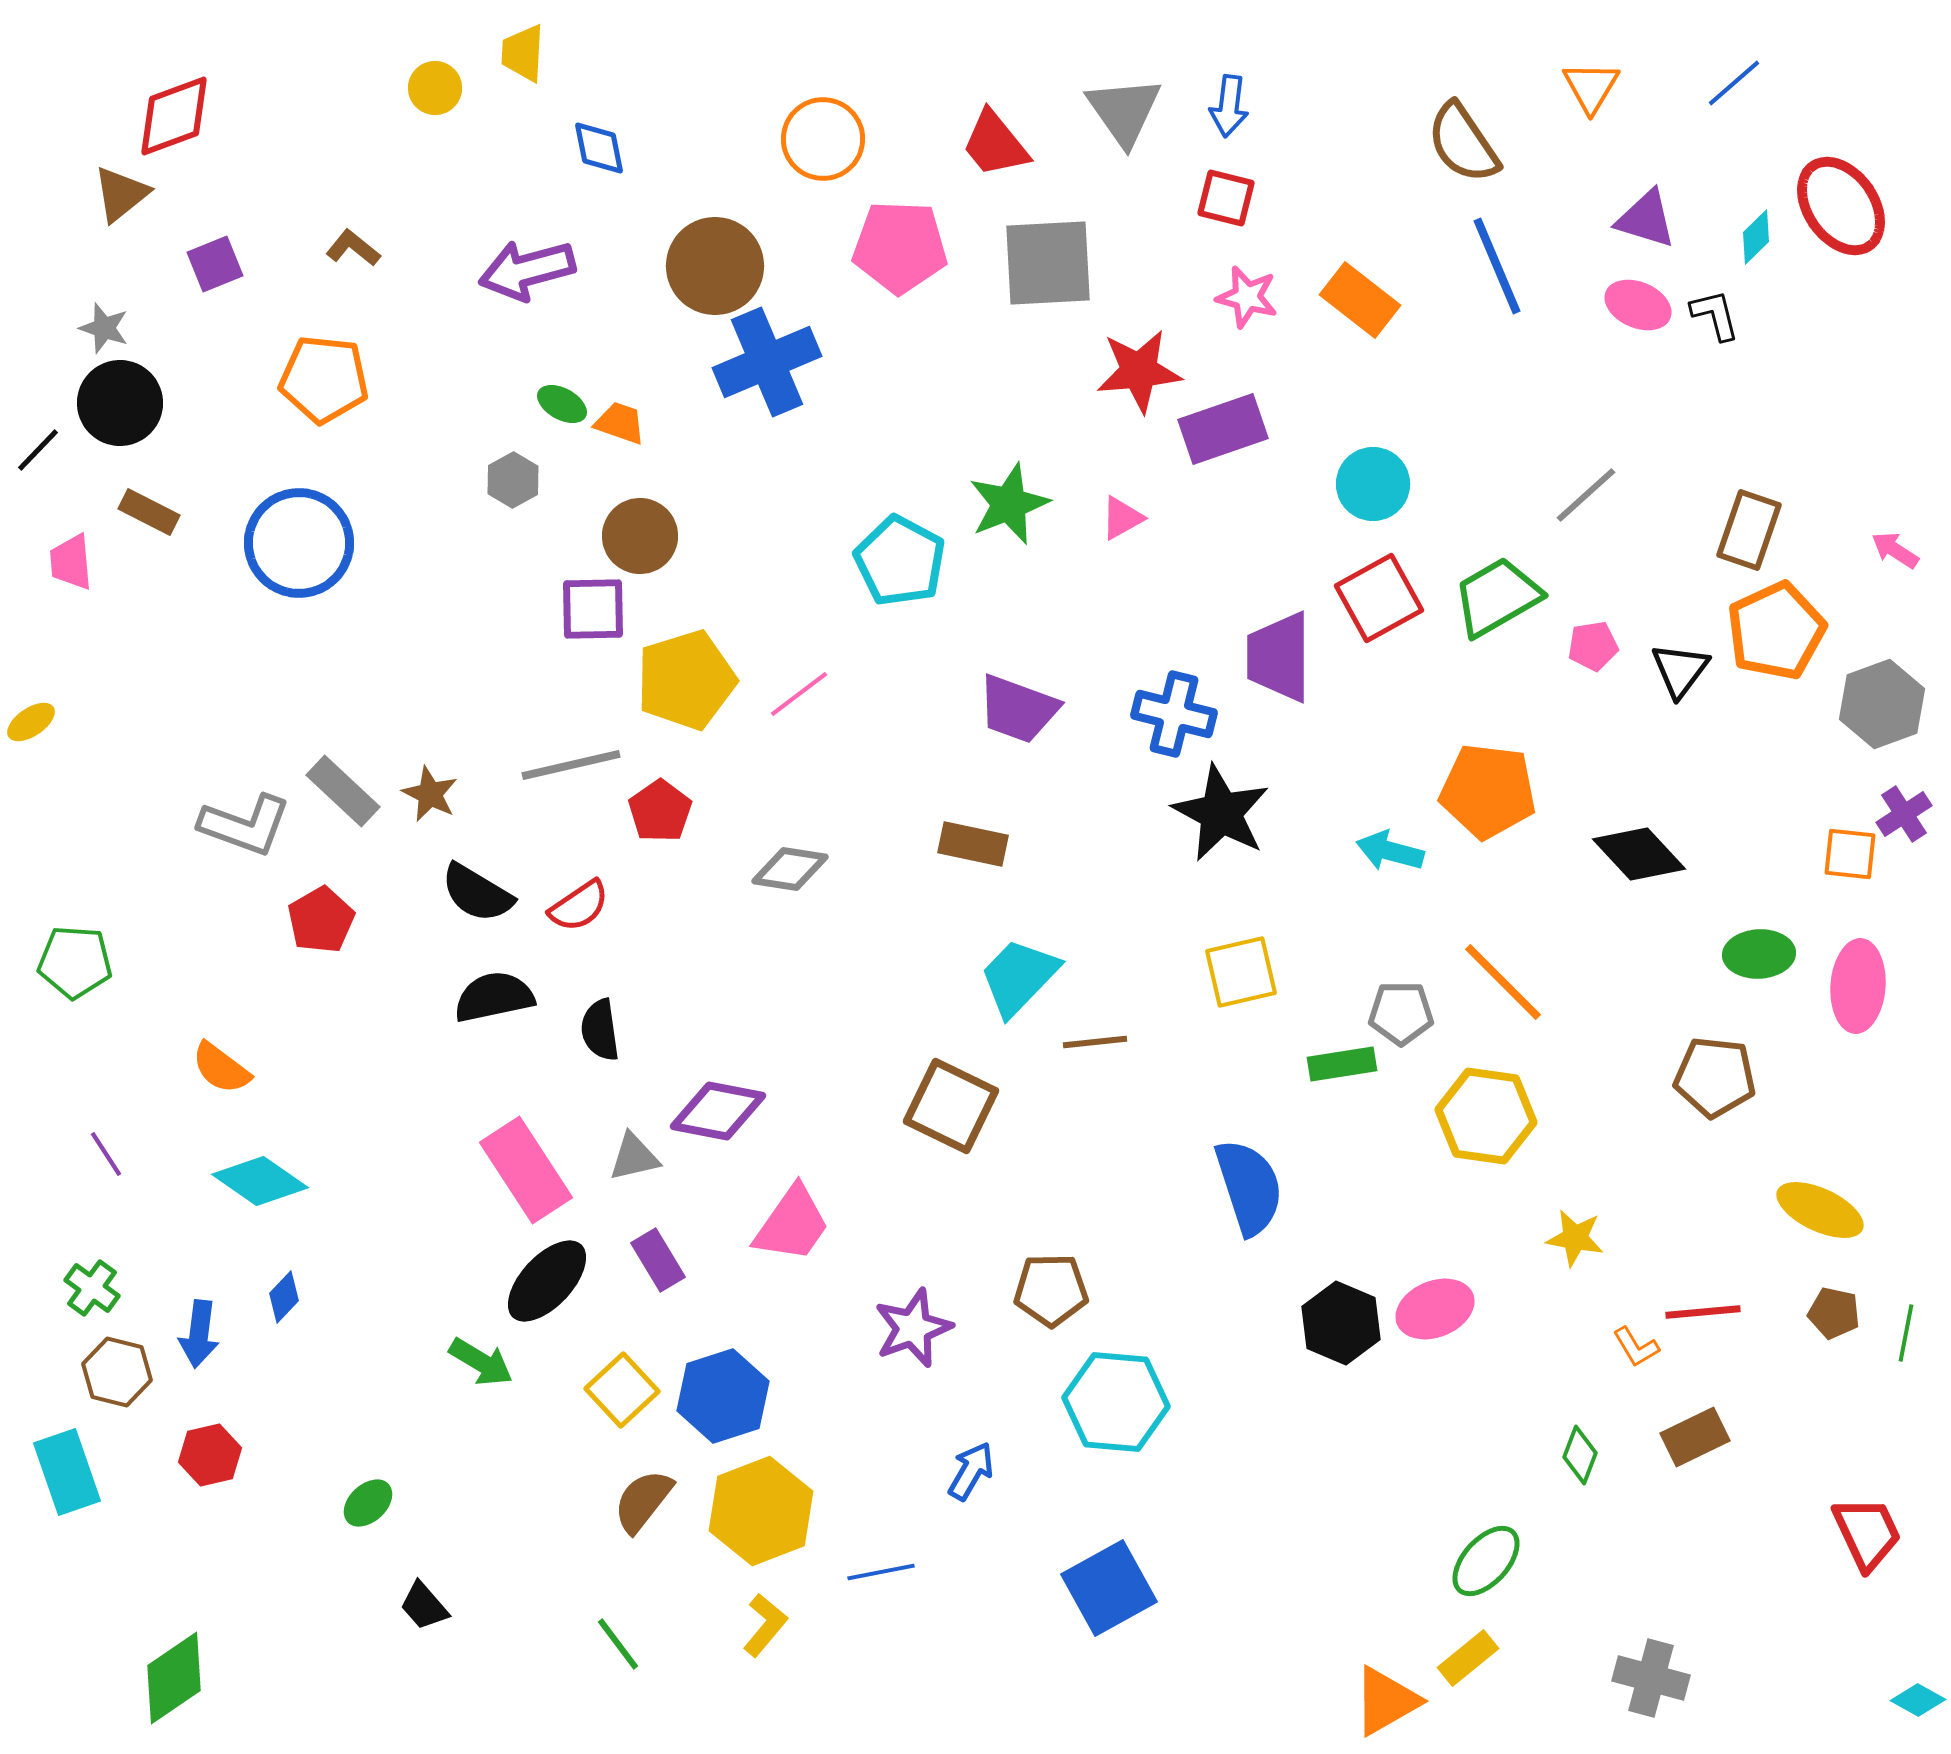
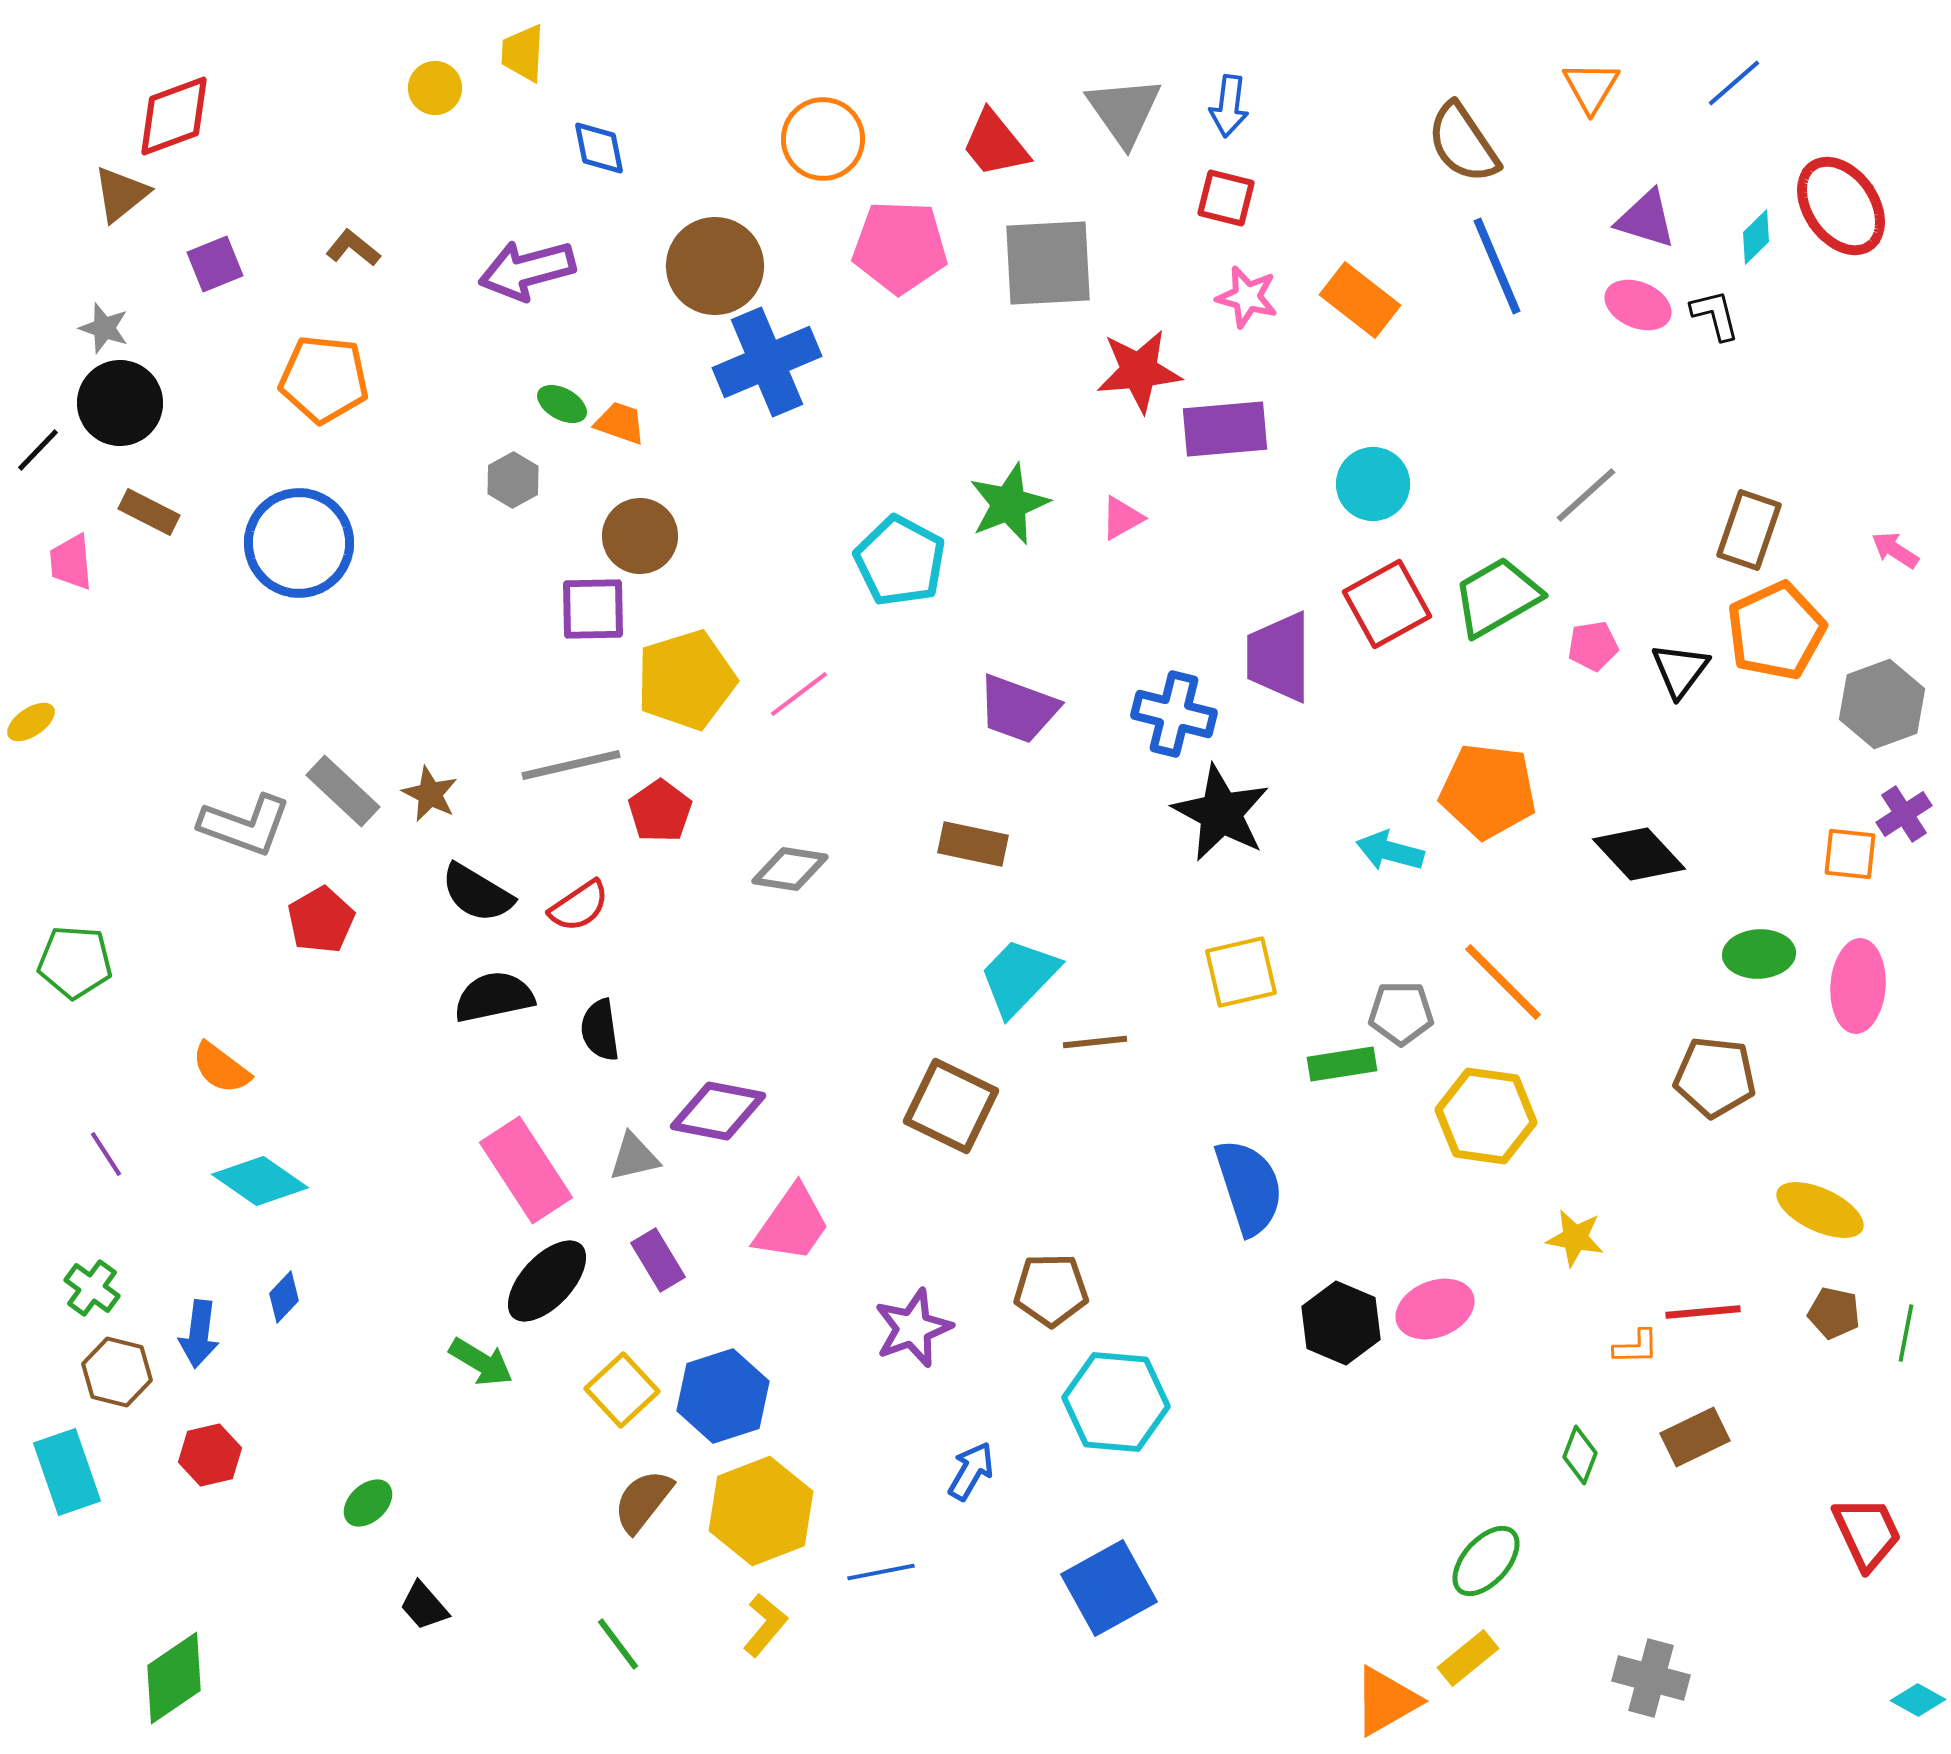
purple rectangle at (1223, 429): moved 2 px right; rotated 14 degrees clockwise
red square at (1379, 598): moved 8 px right, 6 px down
orange L-shape at (1636, 1347): rotated 60 degrees counterclockwise
